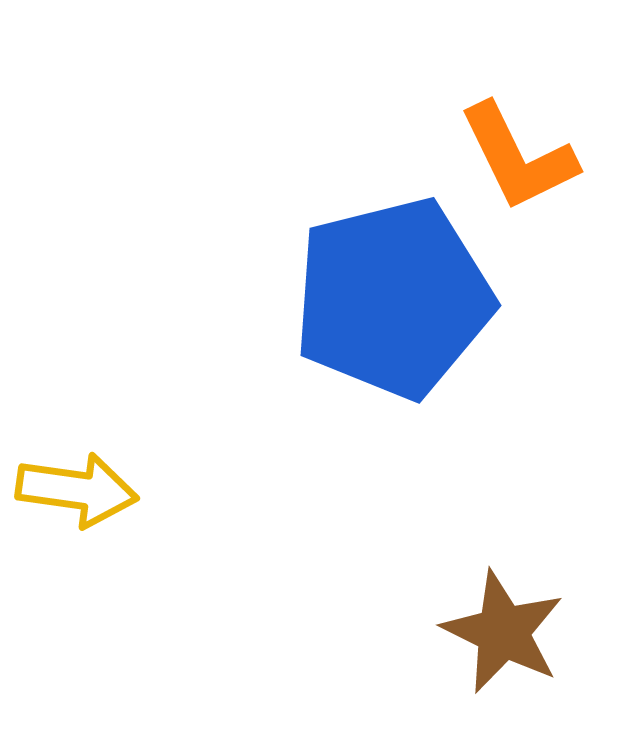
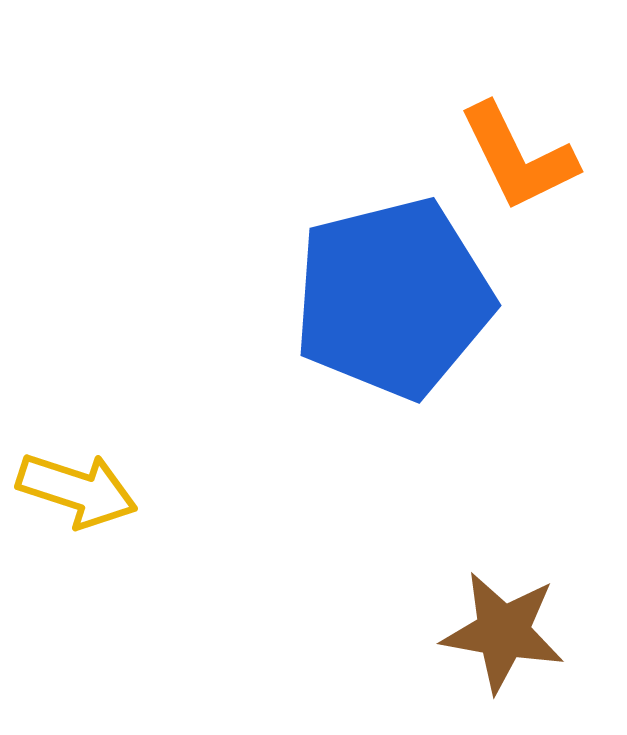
yellow arrow: rotated 10 degrees clockwise
brown star: rotated 16 degrees counterclockwise
